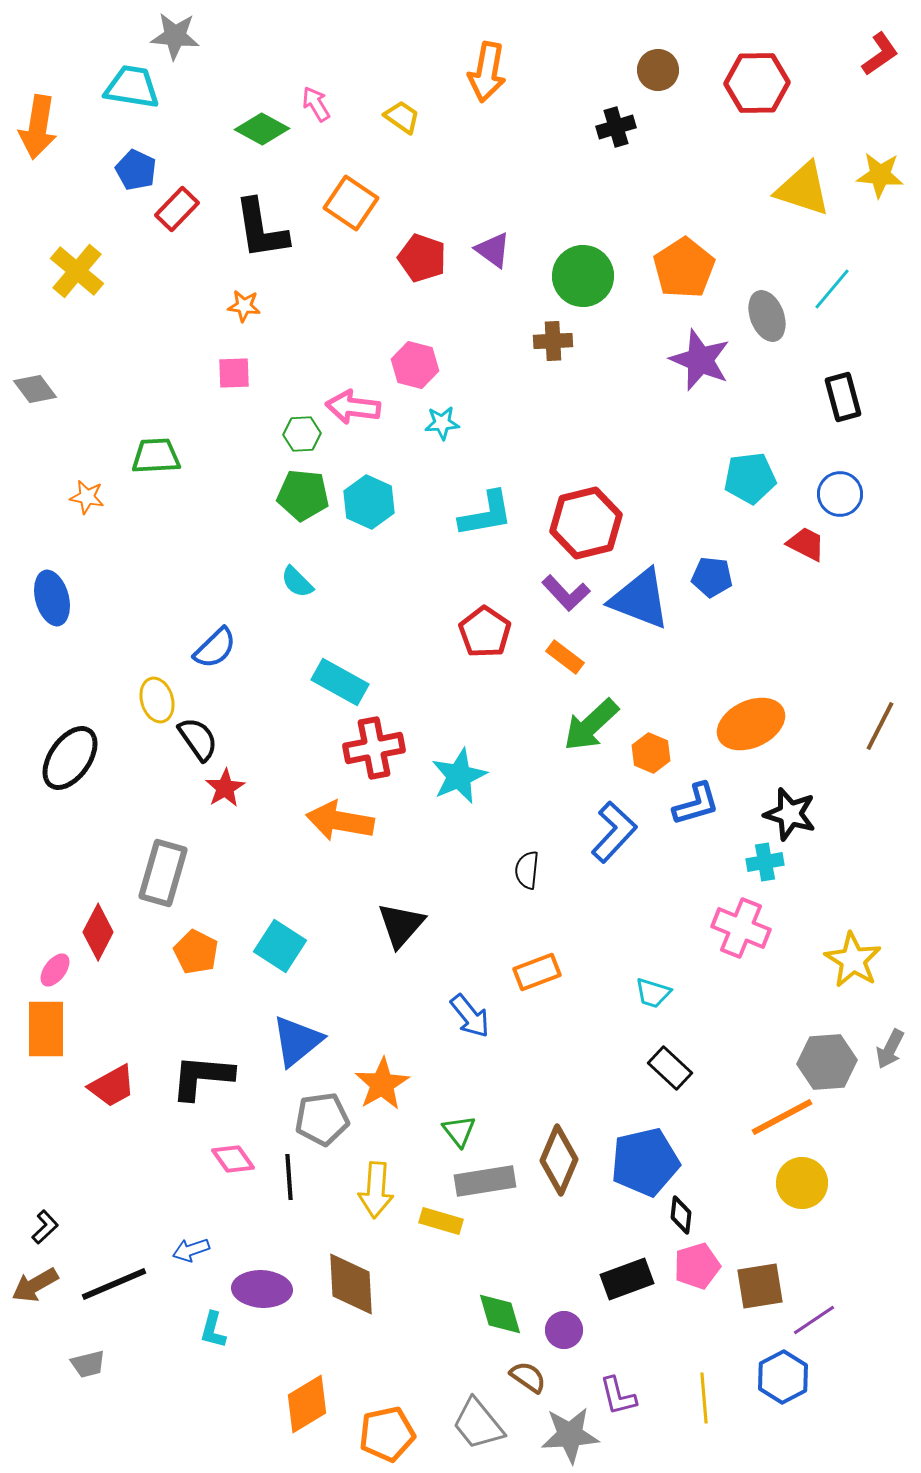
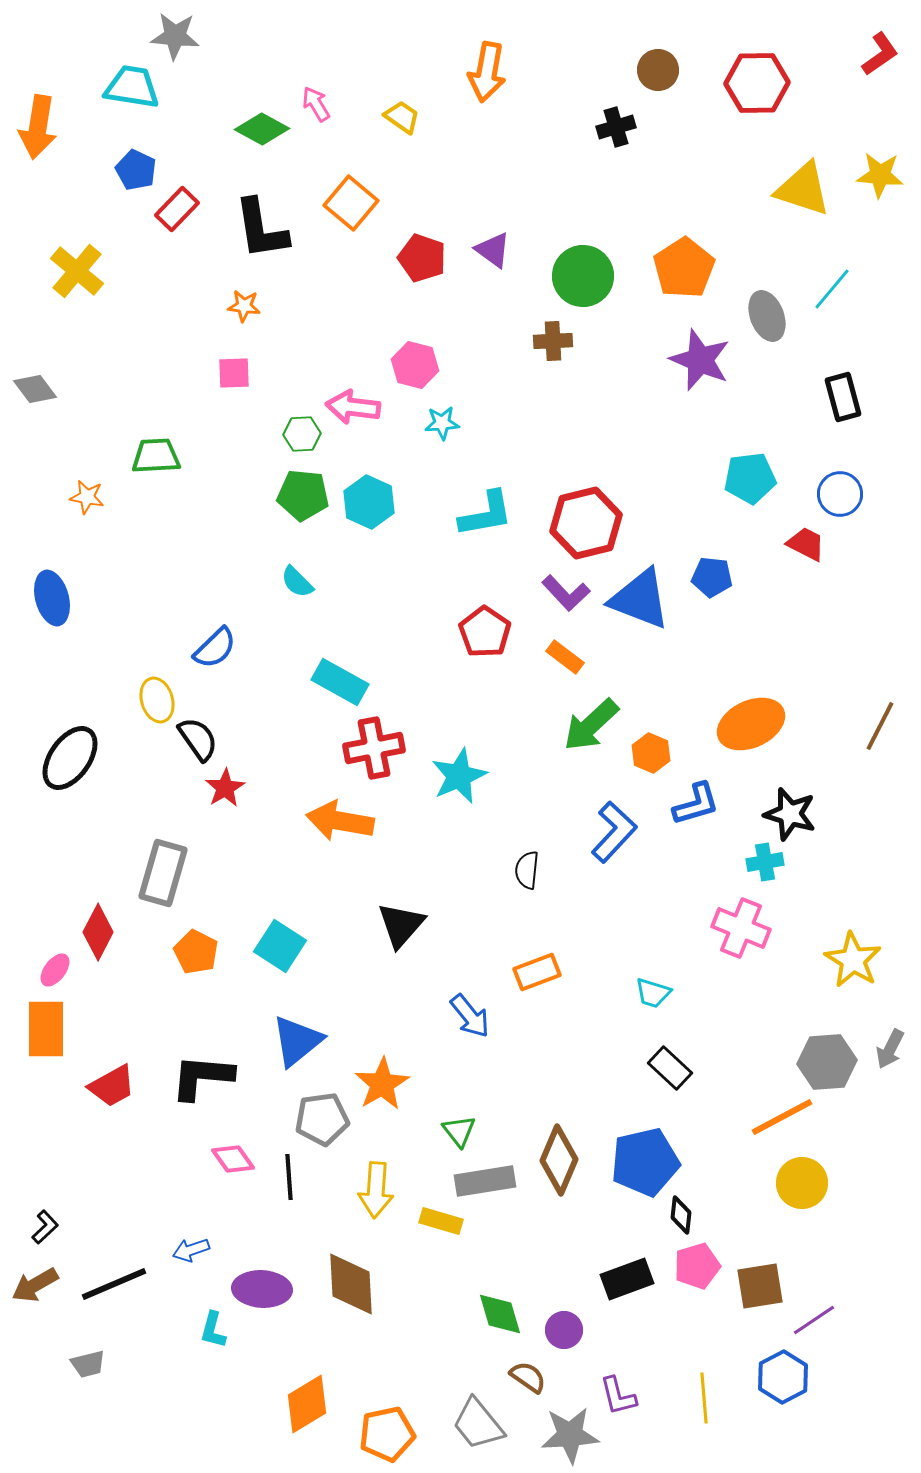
orange square at (351, 203): rotated 6 degrees clockwise
